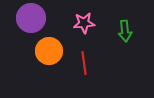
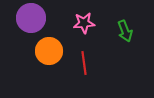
green arrow: rotated 15 degrees counterclockwise
